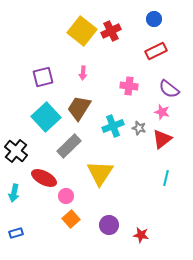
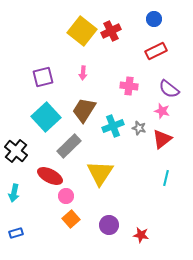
brown trapezoid: moved 5 px right, 2 px down
pink star: moved 1 px up
red ellipse: moved 6 px right, 2 px up
